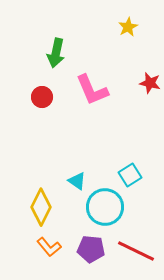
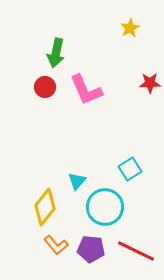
yellow star: moved 2 px right, 1 px down
red star: rotated 15 degrees counterclockwise
pink L-shape: moved 6 px left
red circle: moved 3 px right, 10 px up
cyan square: moved 6 px up
cyan triangle: rotated 36 degrees clockwise
yellow diamond: moved 4 px right; rotated 12 degrees clockwise
orange L-shape: moved 7 px right, 2 px up
